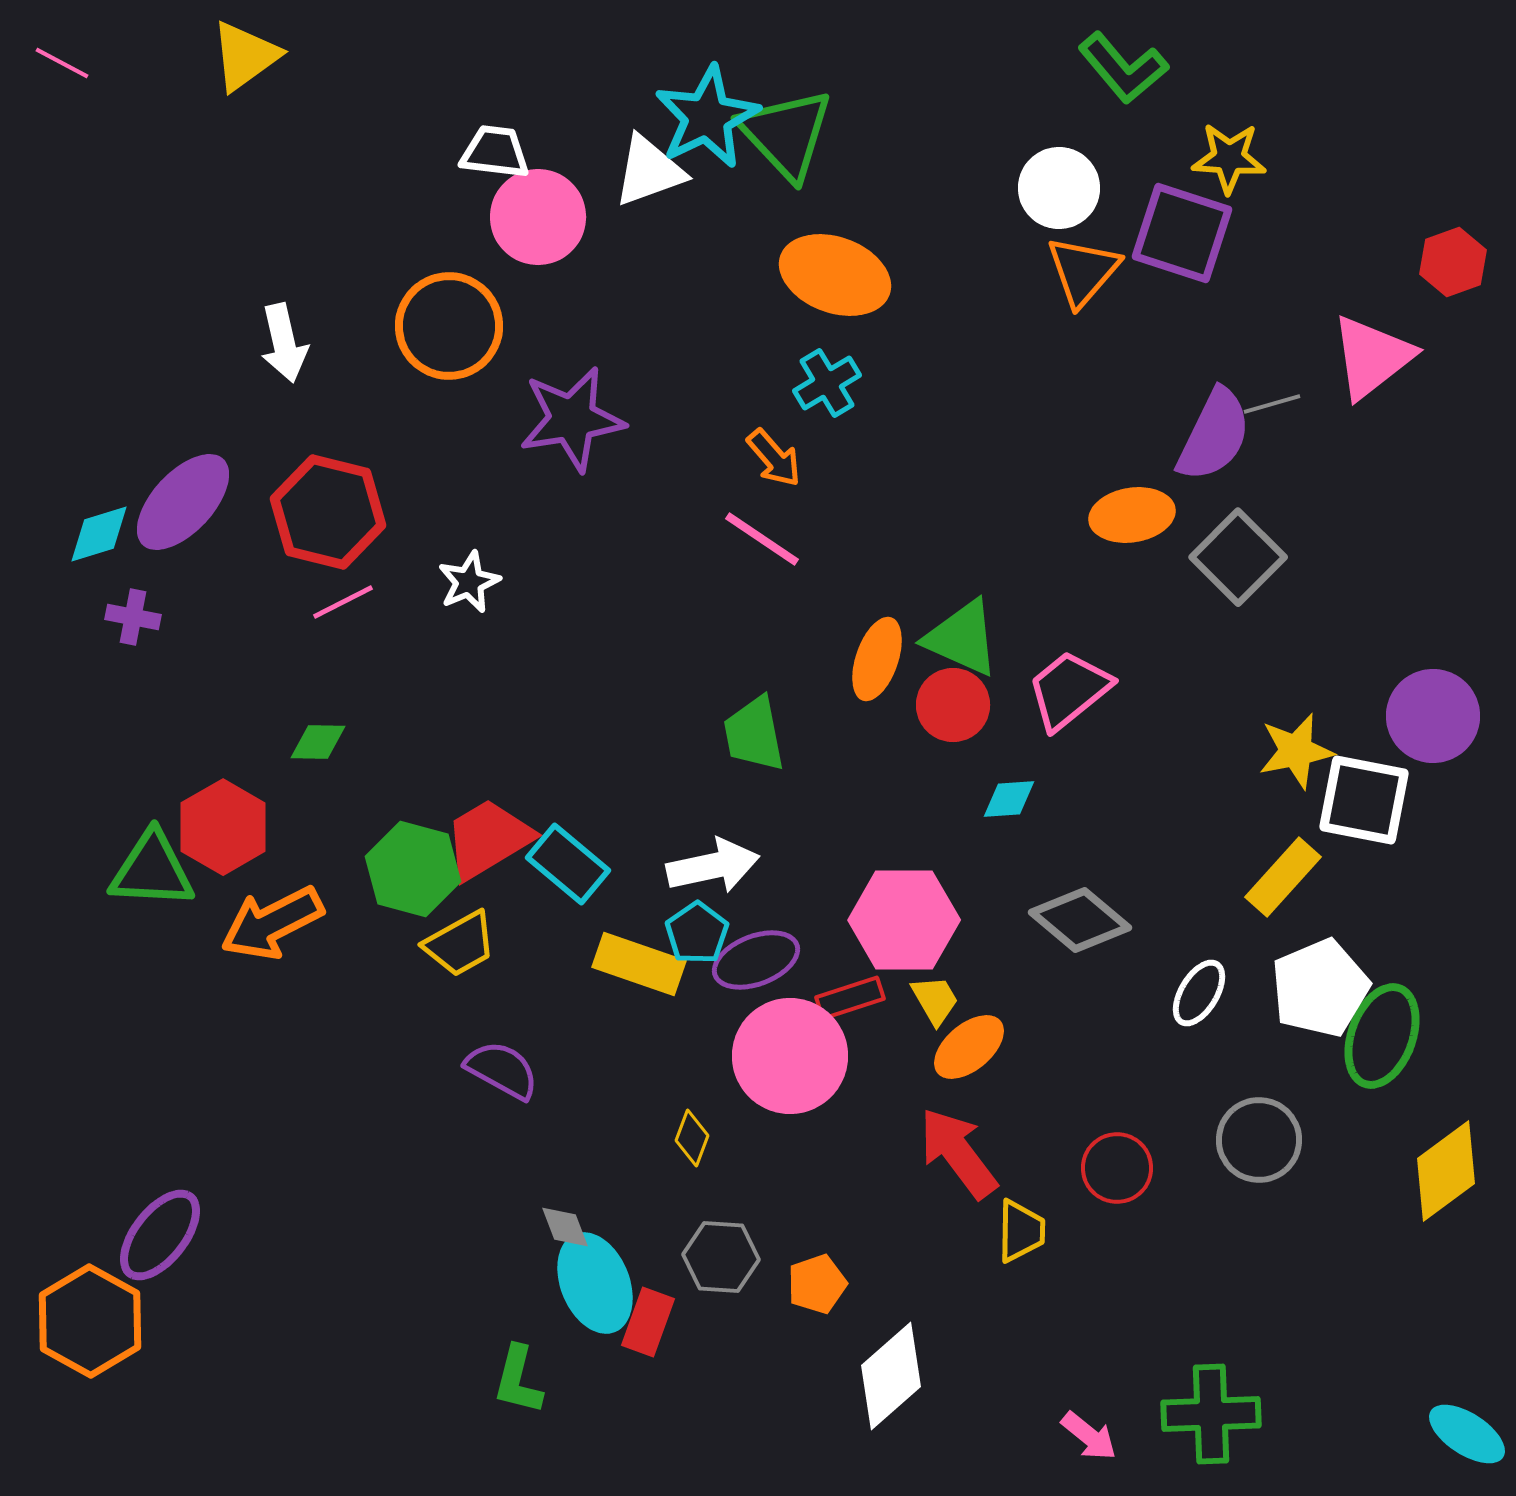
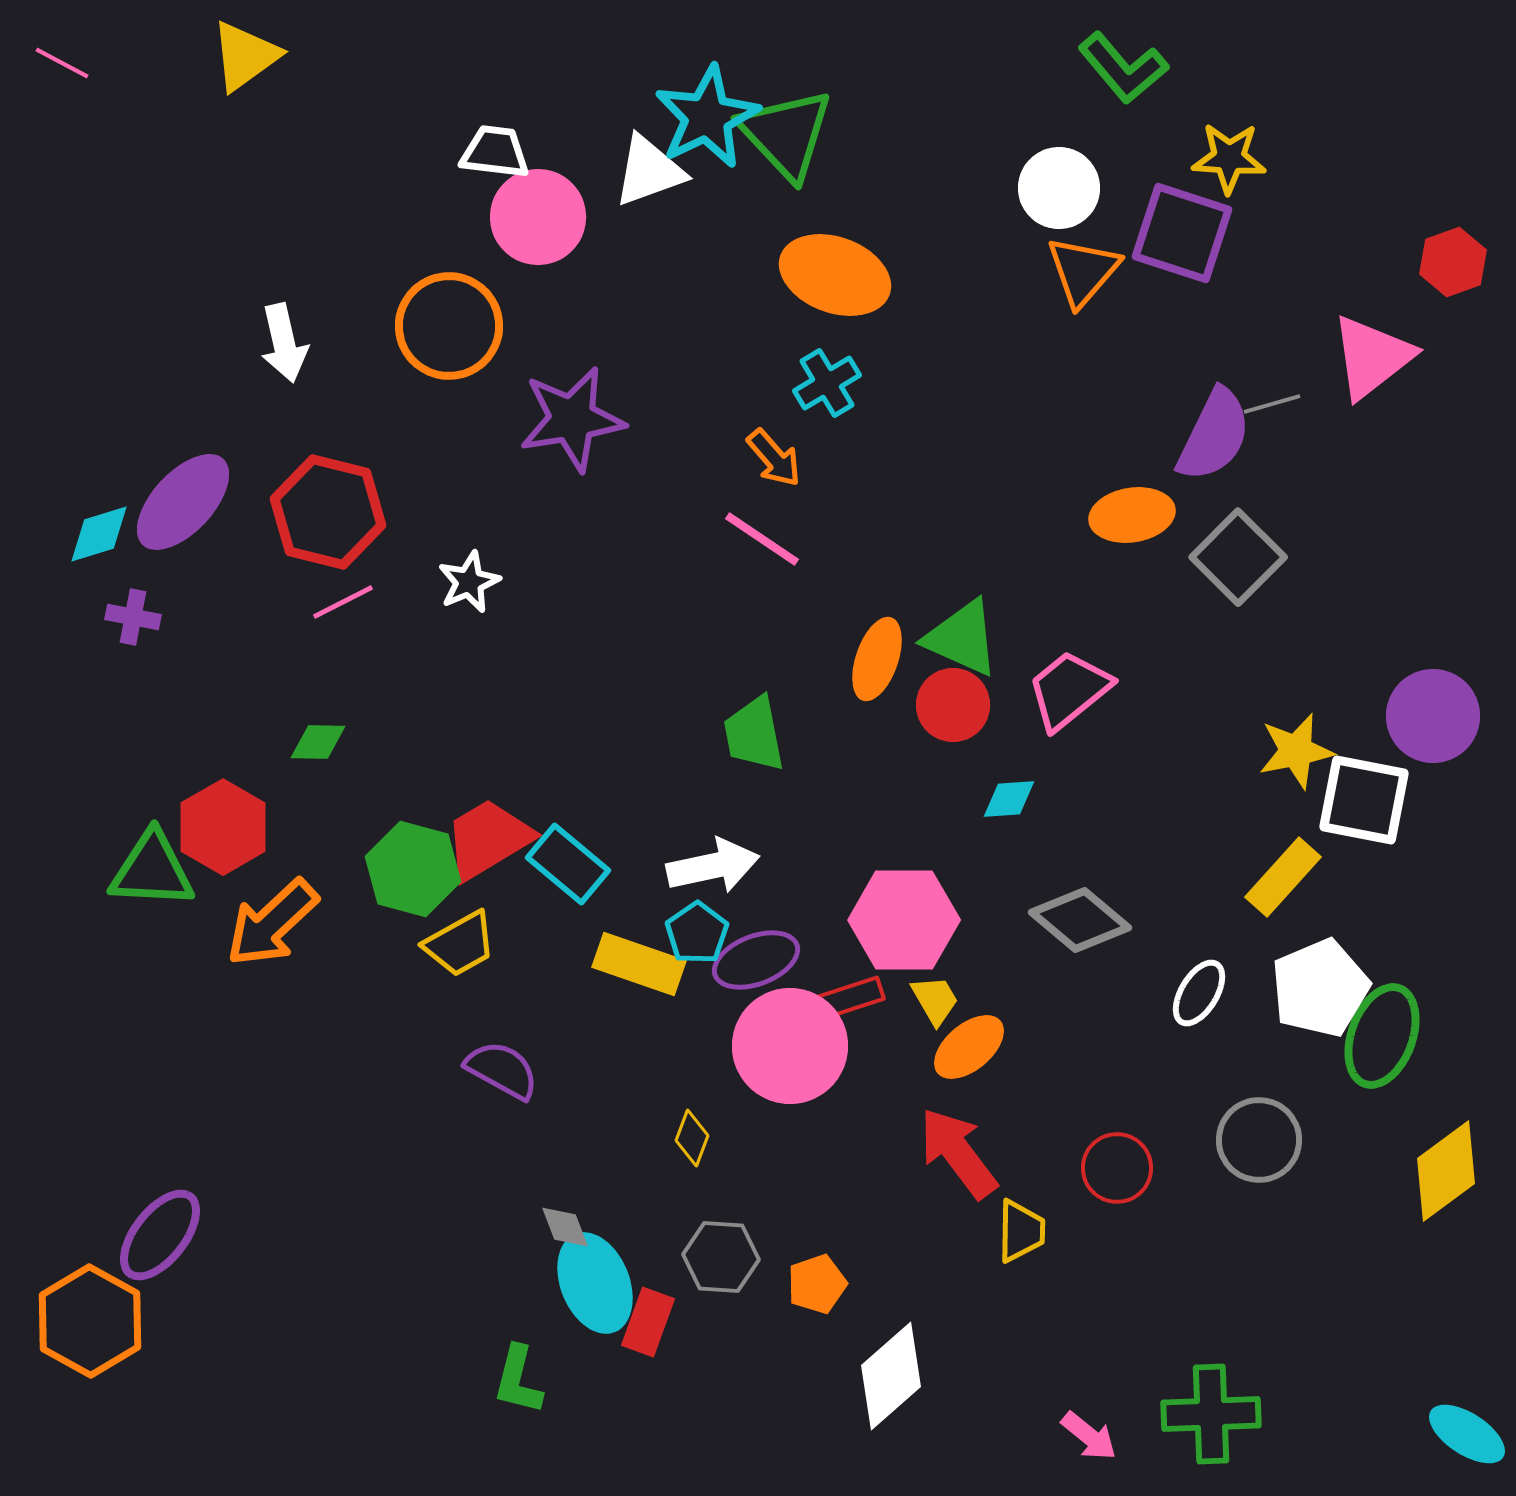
orange arrow at (272, 923): rotated 16 degrees counterclockwise
pink circle at (790, 1056): moved 10 px up
